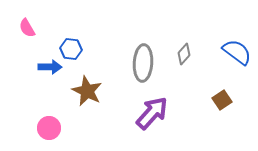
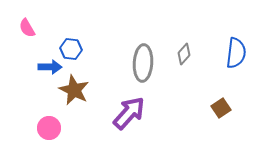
blue semicircle: moved 1 px left, 1 px down; rotated 60 degrees clockwise
brown star: moved 13 px left, 1 px up
brown square: moved 1 px left, 8 px down
purple arrow: moved 23 px left
